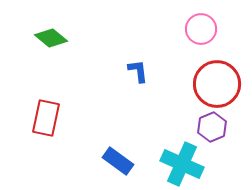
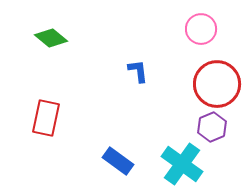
cyan cross: rotated 12 degrees clockwise
